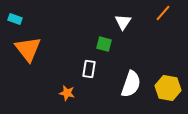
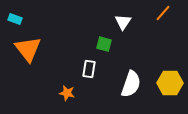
yellow hexagon: moved 2 px right, 5 px up; rotated 10 degrees counterclockwise
